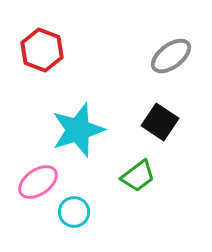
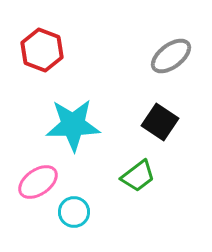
cyan star: moved 5 px left, 5 px up; rotated 16 degrees clockwise
